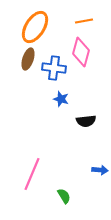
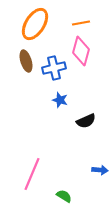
orange line: moved 3 px left, 2 px down
orange ellipse: moved 3 px up
pink diamond: moved 1 px up
brown ellipse: moved 2 px left, 2 px down; rotated 35 degrees counterclockwise
blue cross: rotated 20 degrees counterclockwise
blue star: moved 1 px left, 1 px down
black semicircle: rotated 18 degrees counterclockwise
green semicircle: rotated 28 degrees counterclockwise
